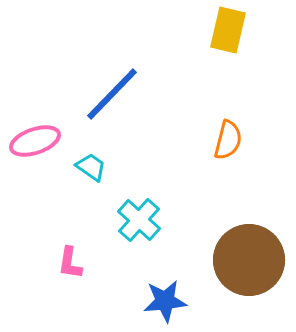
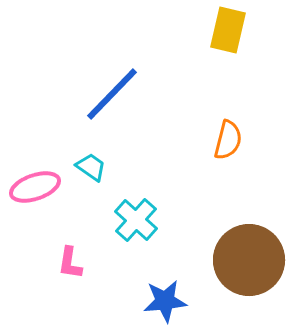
pink ellipse: moved 46 px down
cyan cross: moved 3 px left
